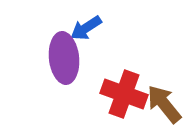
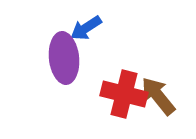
red cross: rotated 6 degrees counterclockwise
brown arrow: moved 6 px left, 8 px up
